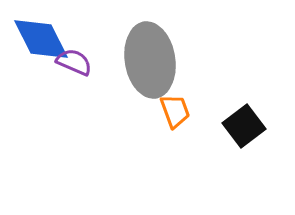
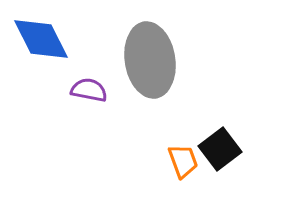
purple semicircle: moved 15 px right, 28 px down; rotated 12 degrees counterclockwise
orange trapezoid: moved 8 px right, 50 px down
black square: moved 24 px left, 23 px down
